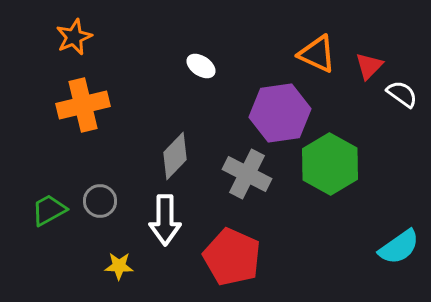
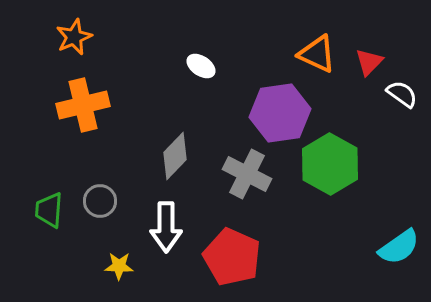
red triangle: moved 4 px up
green trapezoid: rotated 57 degrees counterclockwise
white arrow: moved 1 px right, 7 px down
